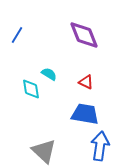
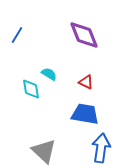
blue arrow: moved 1 px right, 2 px down
